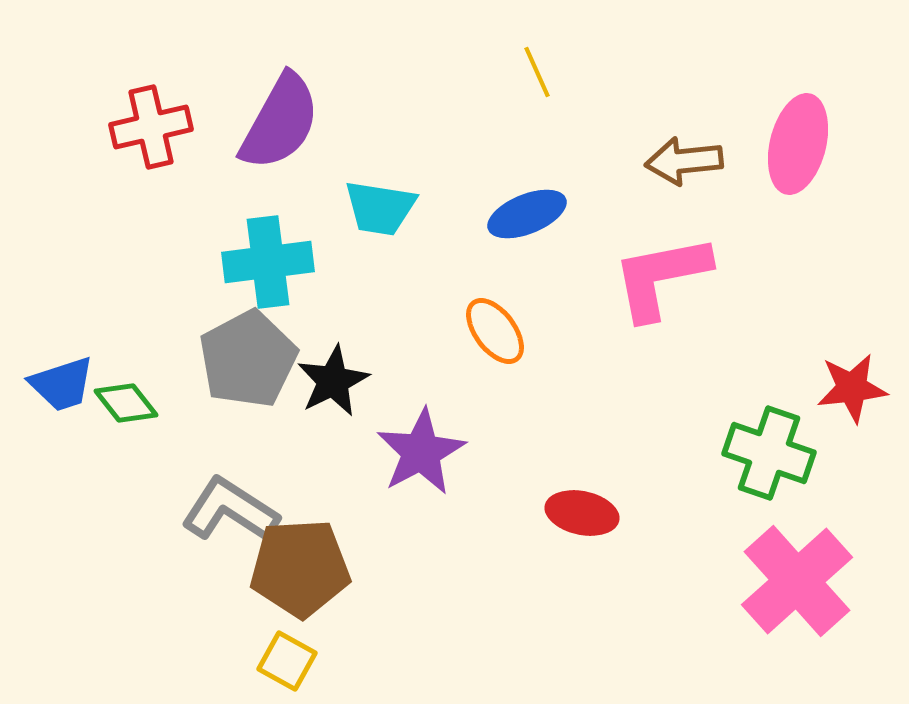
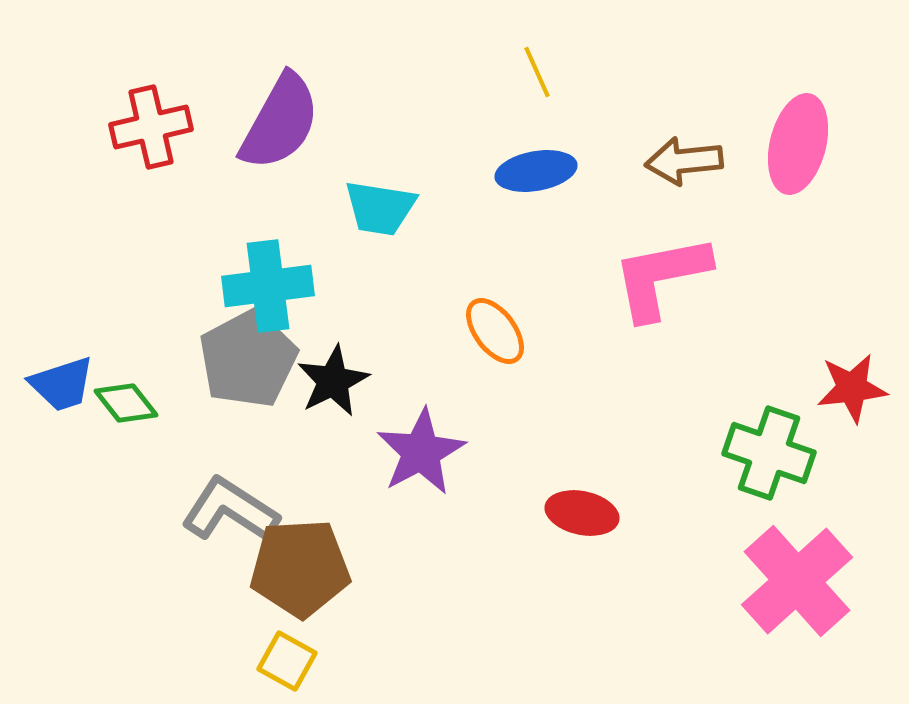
blue ellipse: moved 9 px right, 43 px up; rotated 12 degrees clockwise
cyan cross: moved 24 px down
